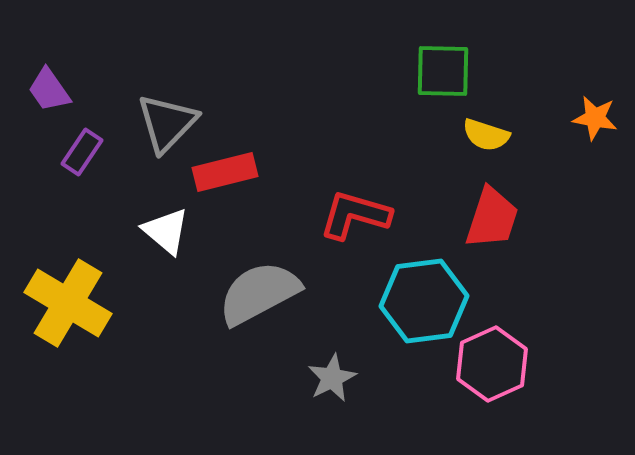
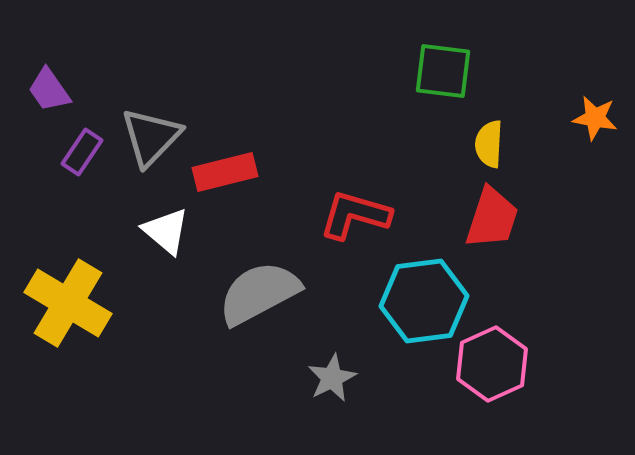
green square: rotated 6 degrees clockwise
gray triangle: moved 16 px left, 14 px down
yellow semicircle: moved 3 px right, 9 px down; rotated 75 degrees clockwise
